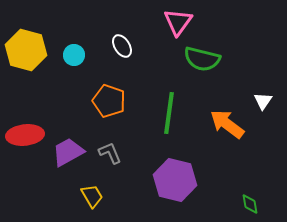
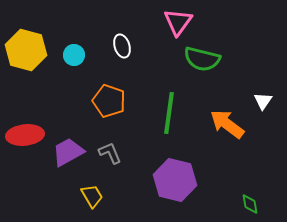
white ellipse: rotated 15 degrees clockwise
